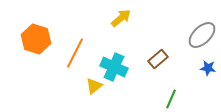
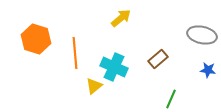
gray ellipse: rotated 56 degrees clockwise
orange line: rotated 32 degrees counterclockwise
blue star: moved 2 px down
